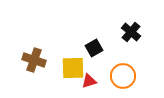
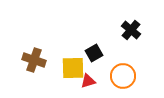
black cross: moved 2 px up
black square: moved 5 px down
red triangle: moved 1 px left
